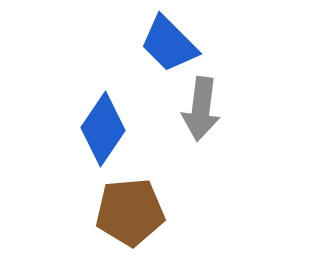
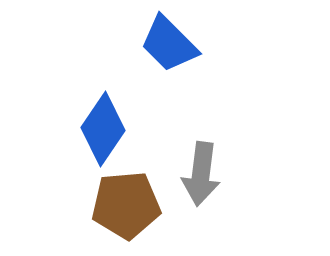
gray arrow: moved 65 px down
brown pentagon: moved 4 px left, 7 px up
